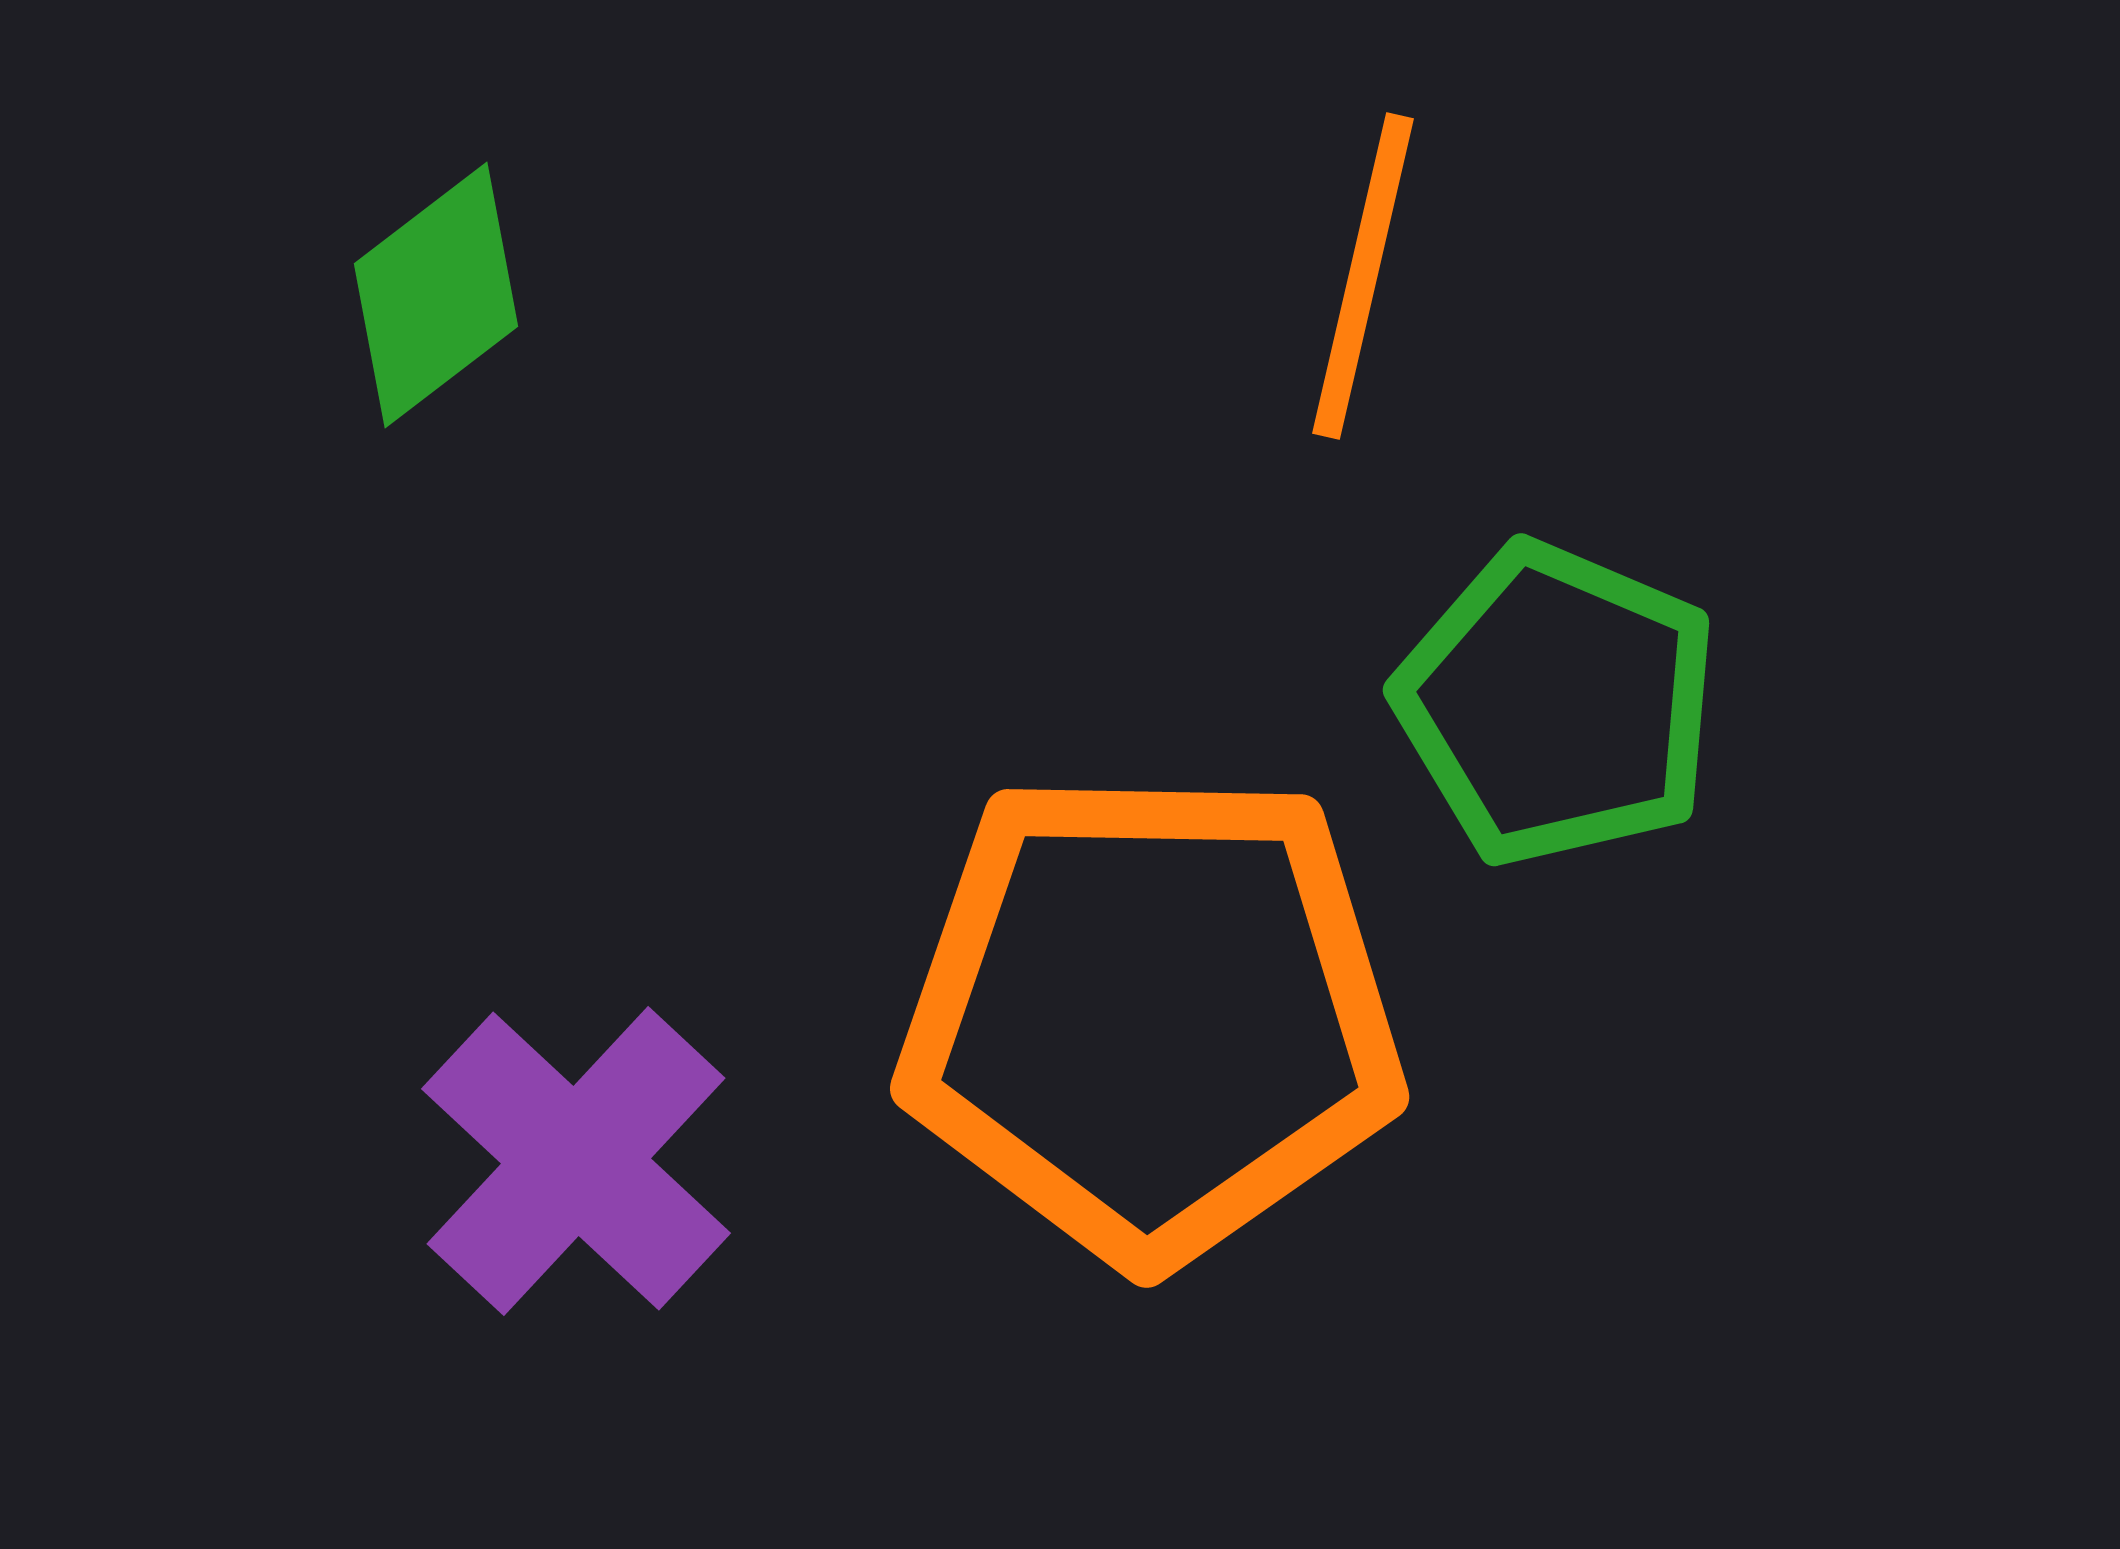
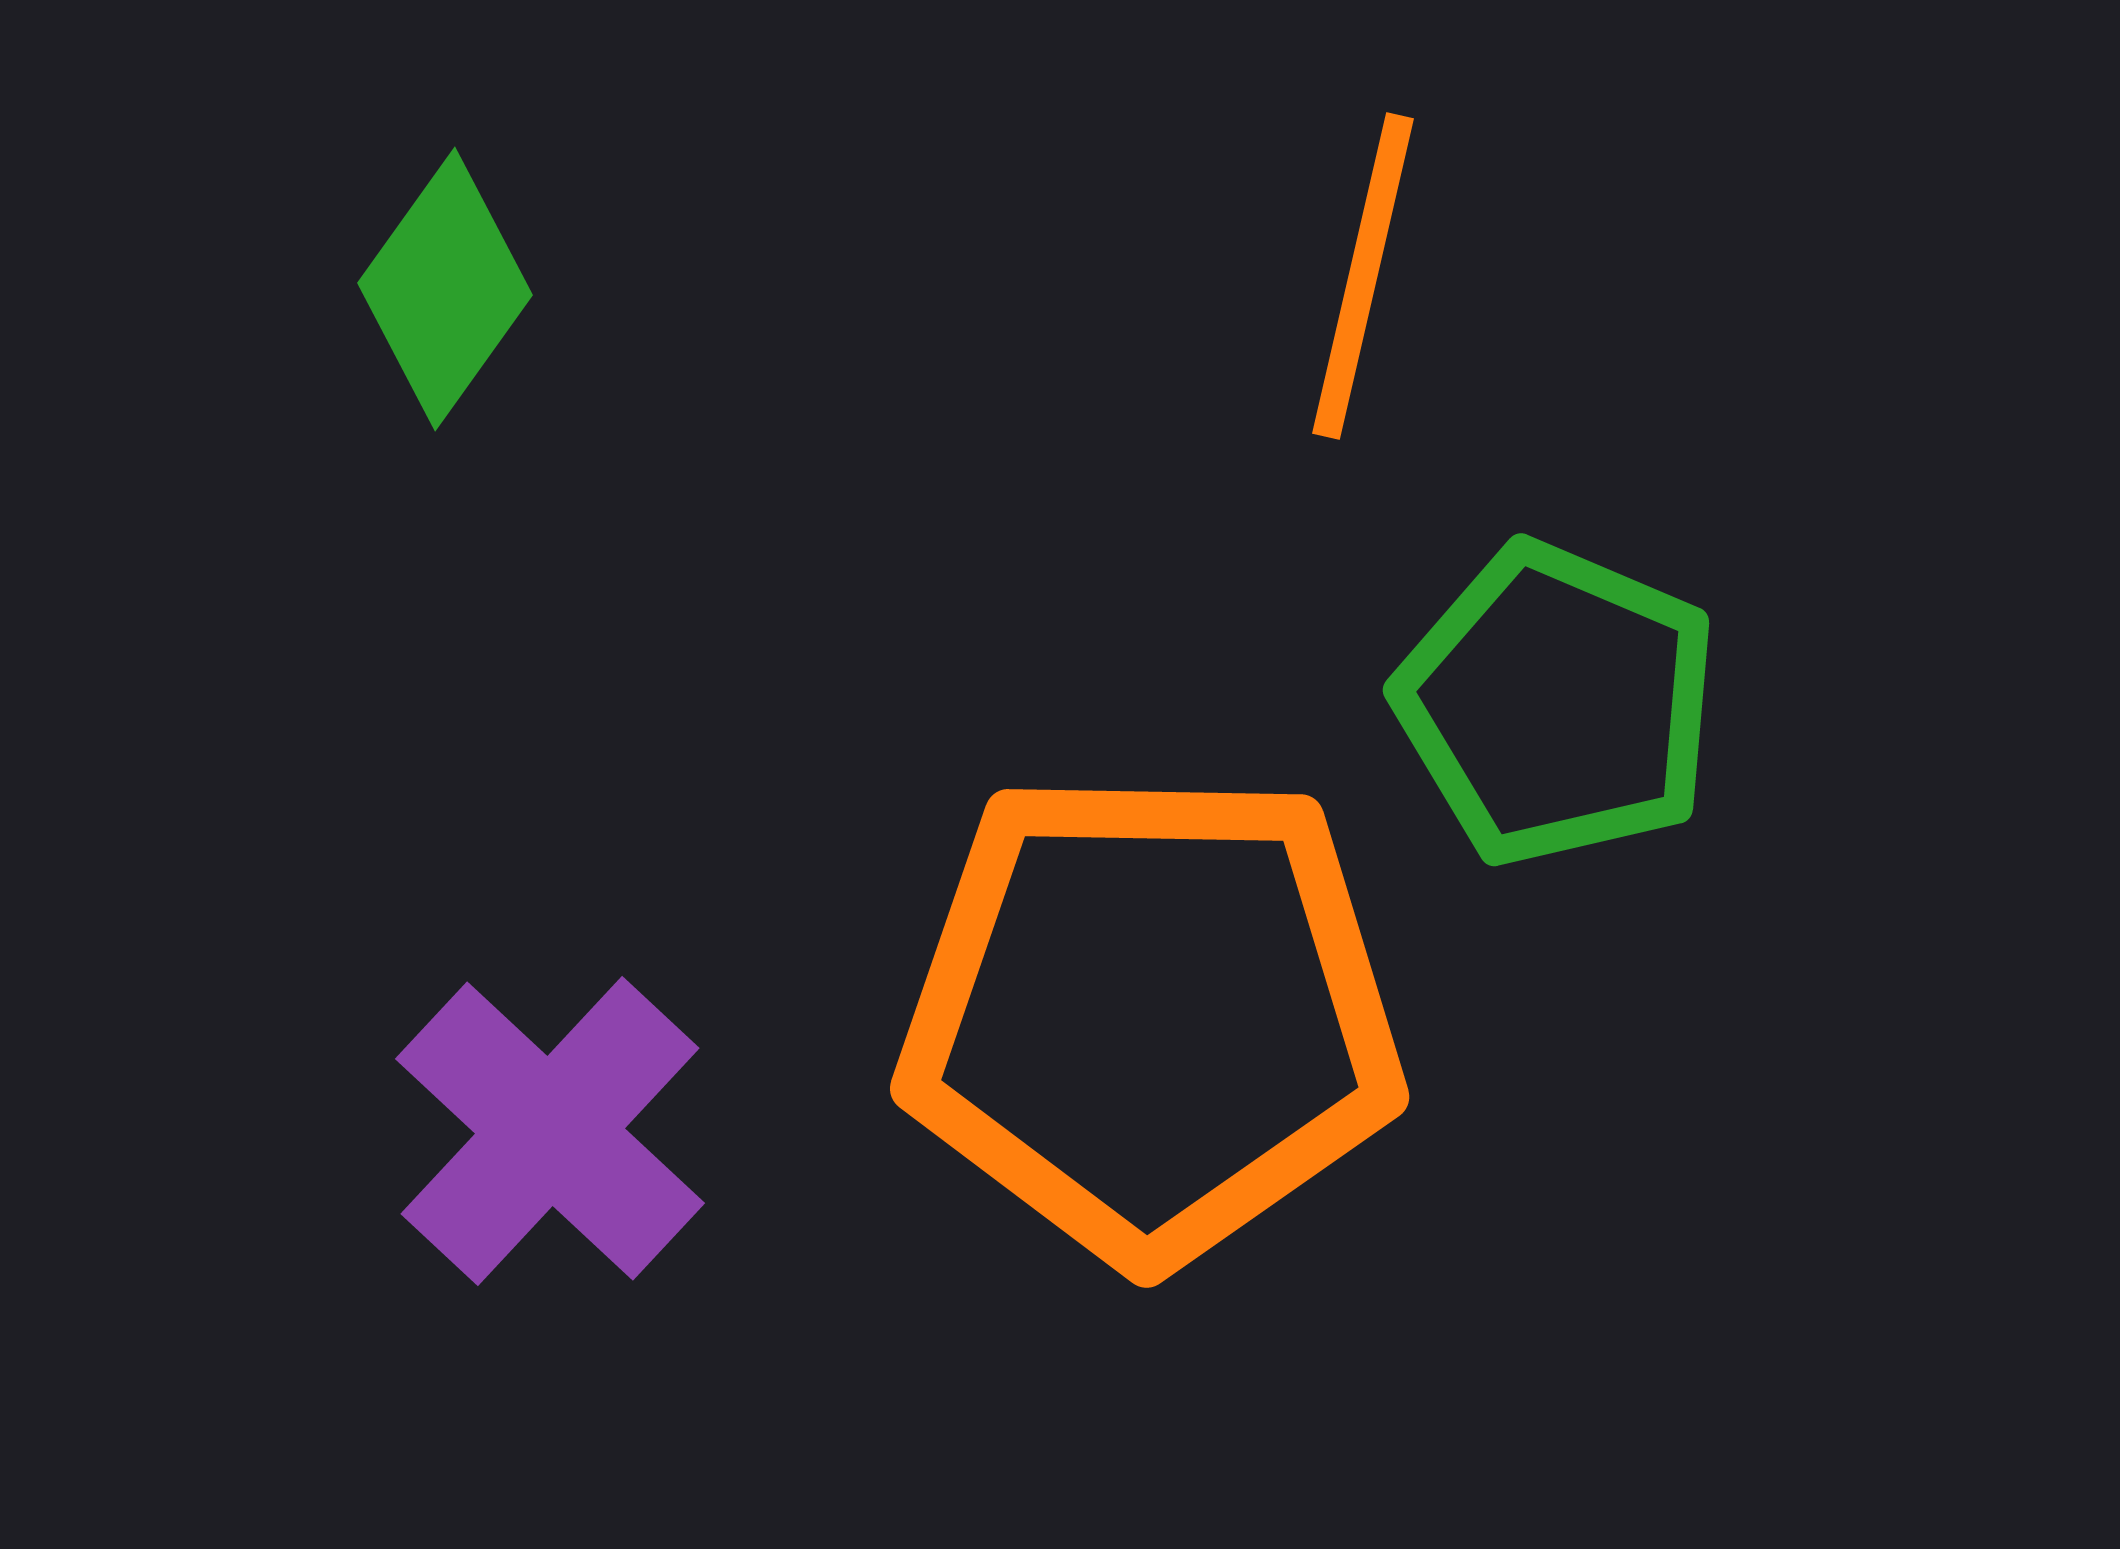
green diamond: moved 9 px right, 6 px up; rotated 17 degrees counterclockwise
purple cross: moved 26 px left, 30 px up
